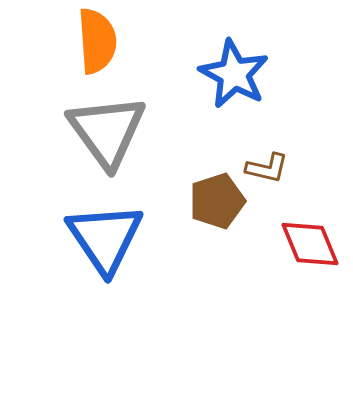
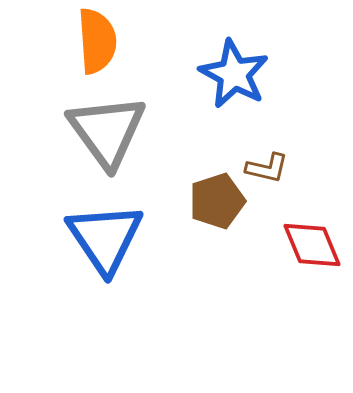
red diamond: moved 2 px right, 1 px down
